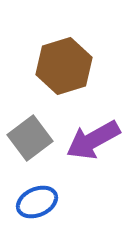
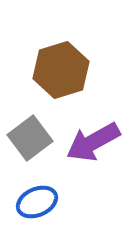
brown hexagon: moved 3 px left, 4 px down
purple arrow: moved 2 px down
